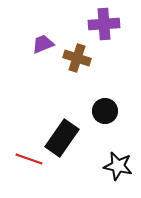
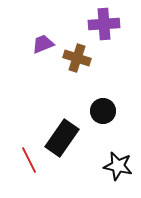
black circle: moved 2 px left
red line: moved 1 px down; rotated 44 degrees clockwise
